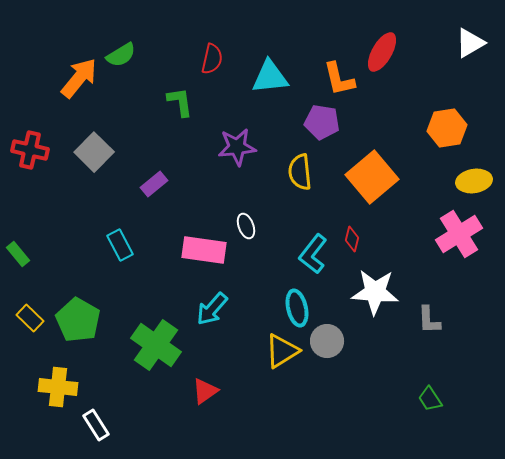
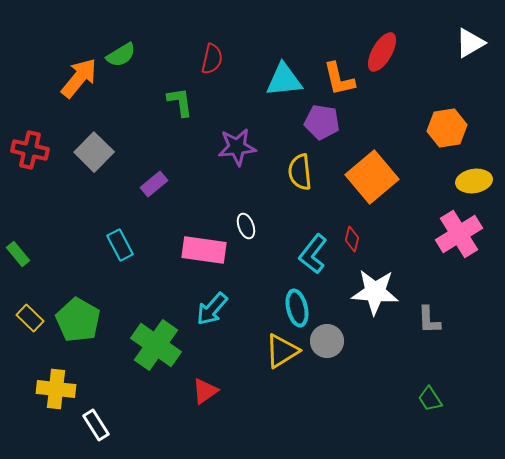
cyan triangle: moved 14 px right, 3 px down
yellow cross: moved 2 px left, 2 px down
